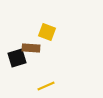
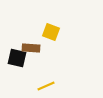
yellow square: moved 4 px right
black square: rotated 30 degrees clockwise
